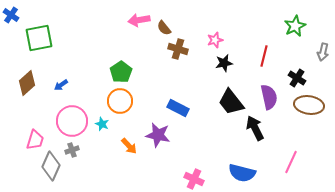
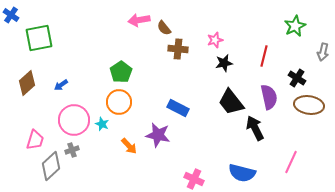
brown cross: rotated 12 degrees counterclockwise
orange circle: moved 1 px left, 1 px down
pink circle: moved 2 px right, 1 px up
gray diamond: rotated 24 degrees clockwise
